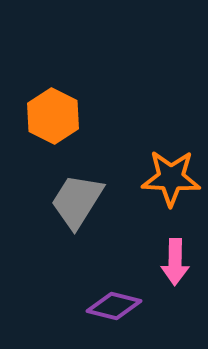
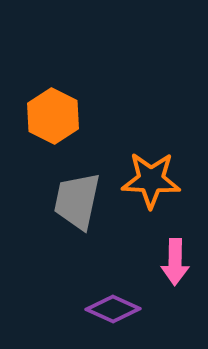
orange star: moved 20 px left, 2 px down
gray trapezoid: rotated 20 degrees counterclockwise
purple diamond: moved 1 px left, 3 px down; rotated 10 degrees clockwise
